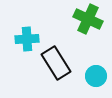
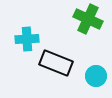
black rectangle: rotated 36 degrees counterclockwise
